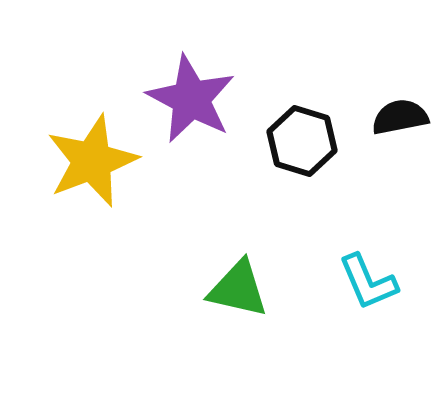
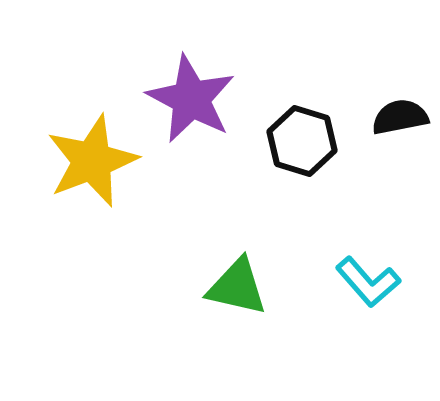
cyan L-shape: rotated 18 degrees counterclockwise
green triangle: moved 1 px left, 2 px up
